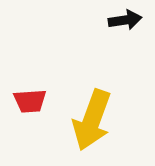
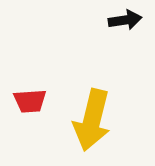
yellow arrow: rotated 6 degrees counterclockwise
